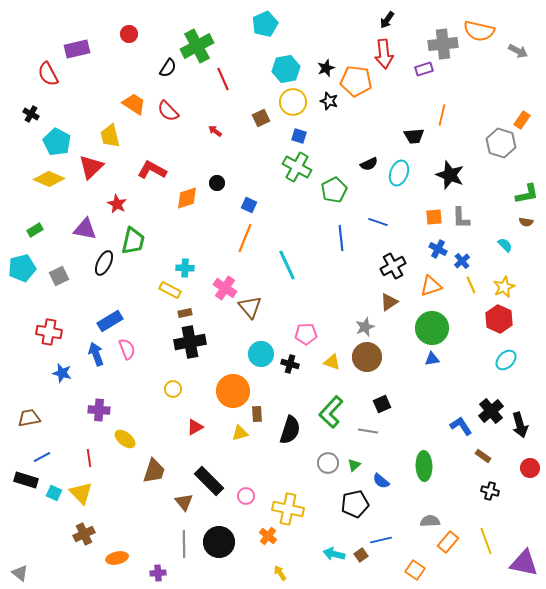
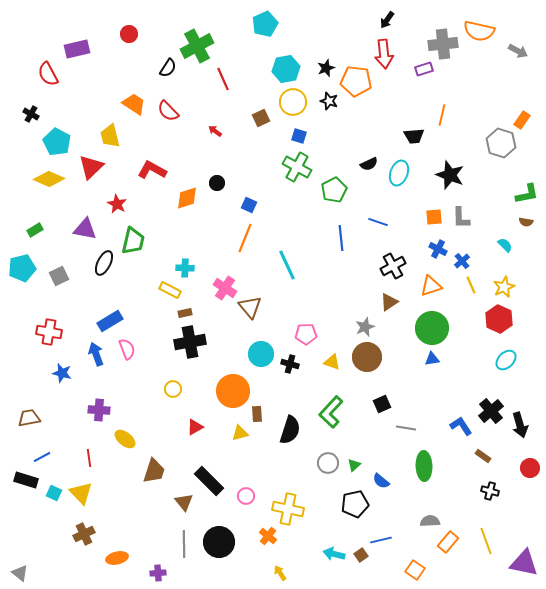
gray line at (368, 431): moved 38 px right, 3 px up
